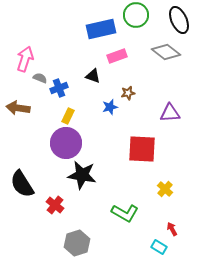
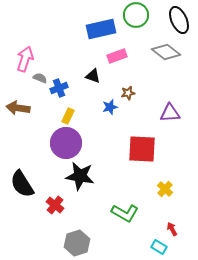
black star: moved 2 px left, 1 px down
